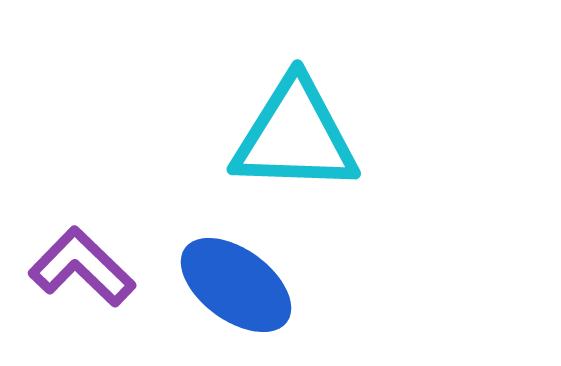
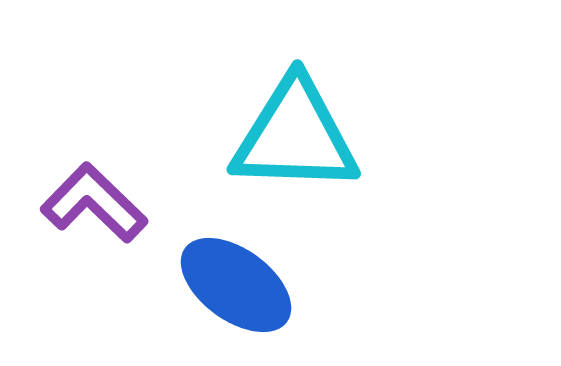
purple L-shape: moved 12 px right, 64 px up
